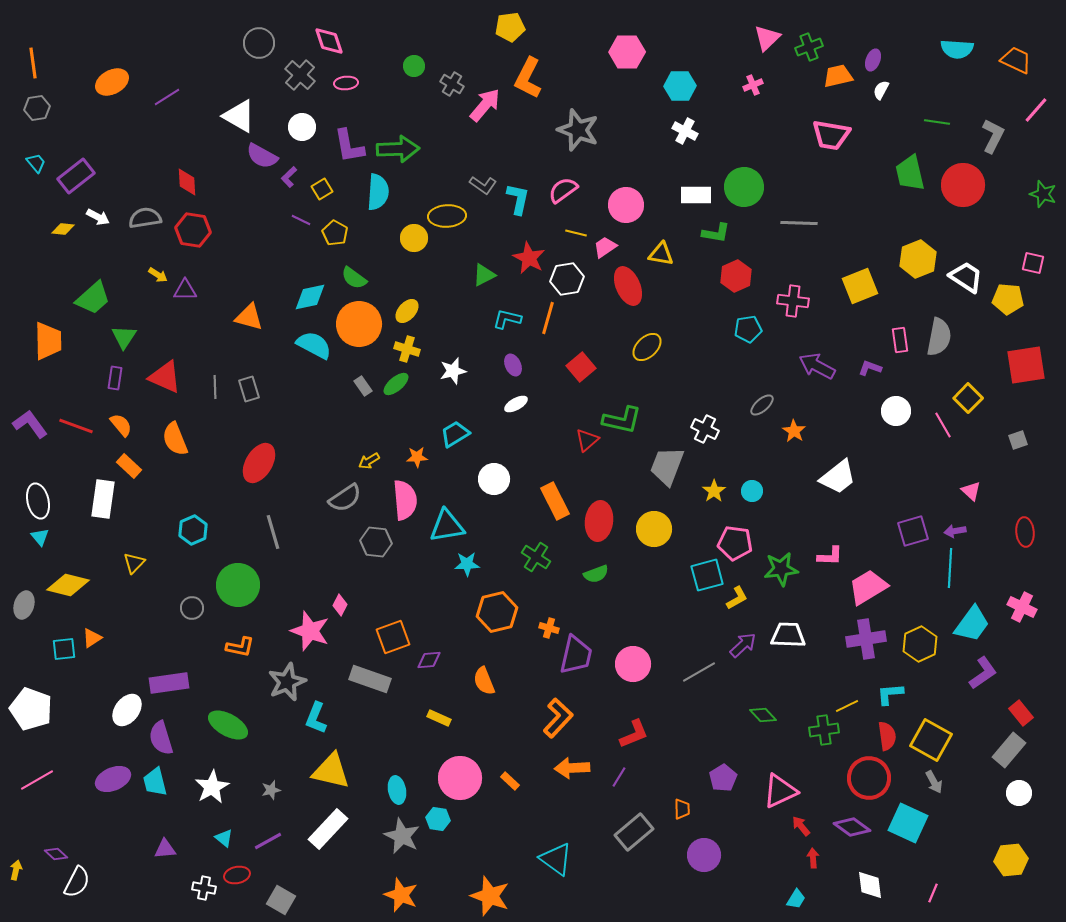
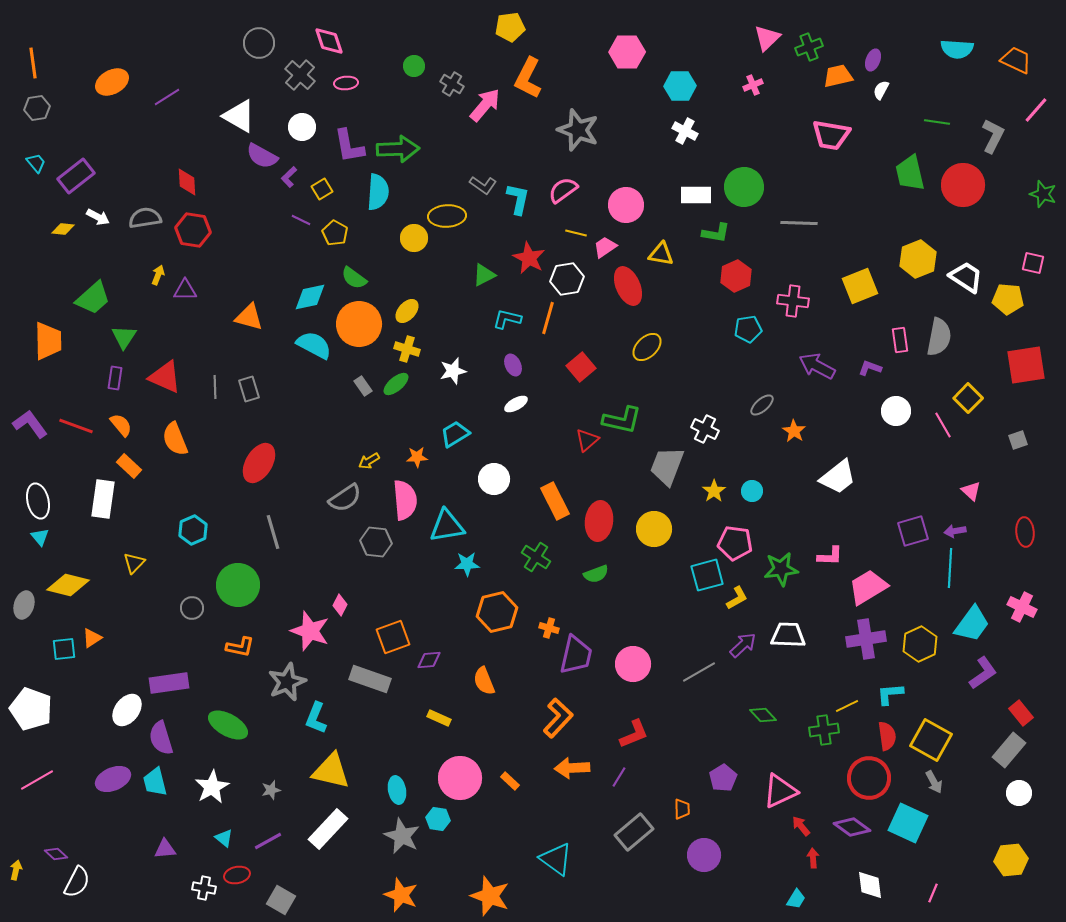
yellow arrow at (158, 275): rotated 102 degrees counterclockwise
